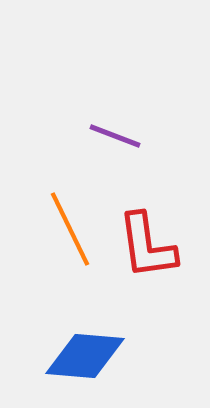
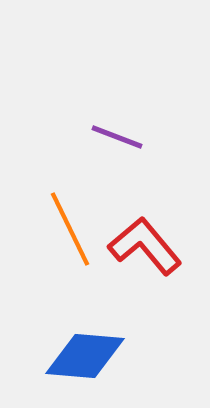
purple line: moved 2 px right, 1 px down
red L-shape: moved 2 px left; rotated 148 degrees clockwise
